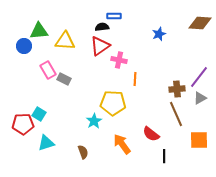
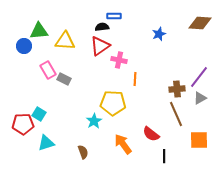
orange arrow: moved 1 px right
